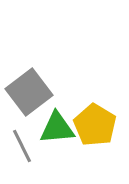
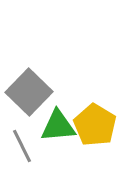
gray square: rotated 9 degrees counterclockwise
green triangle: moved 1 px right, 2 px up
